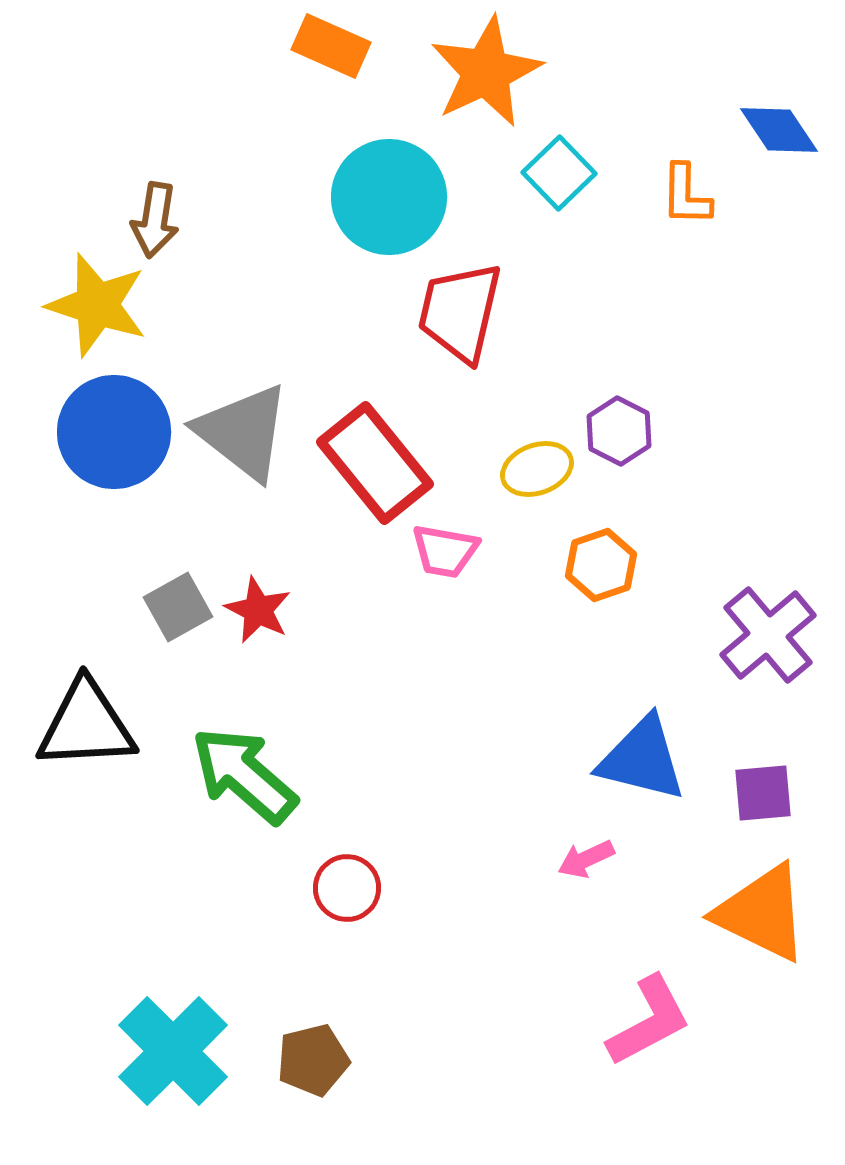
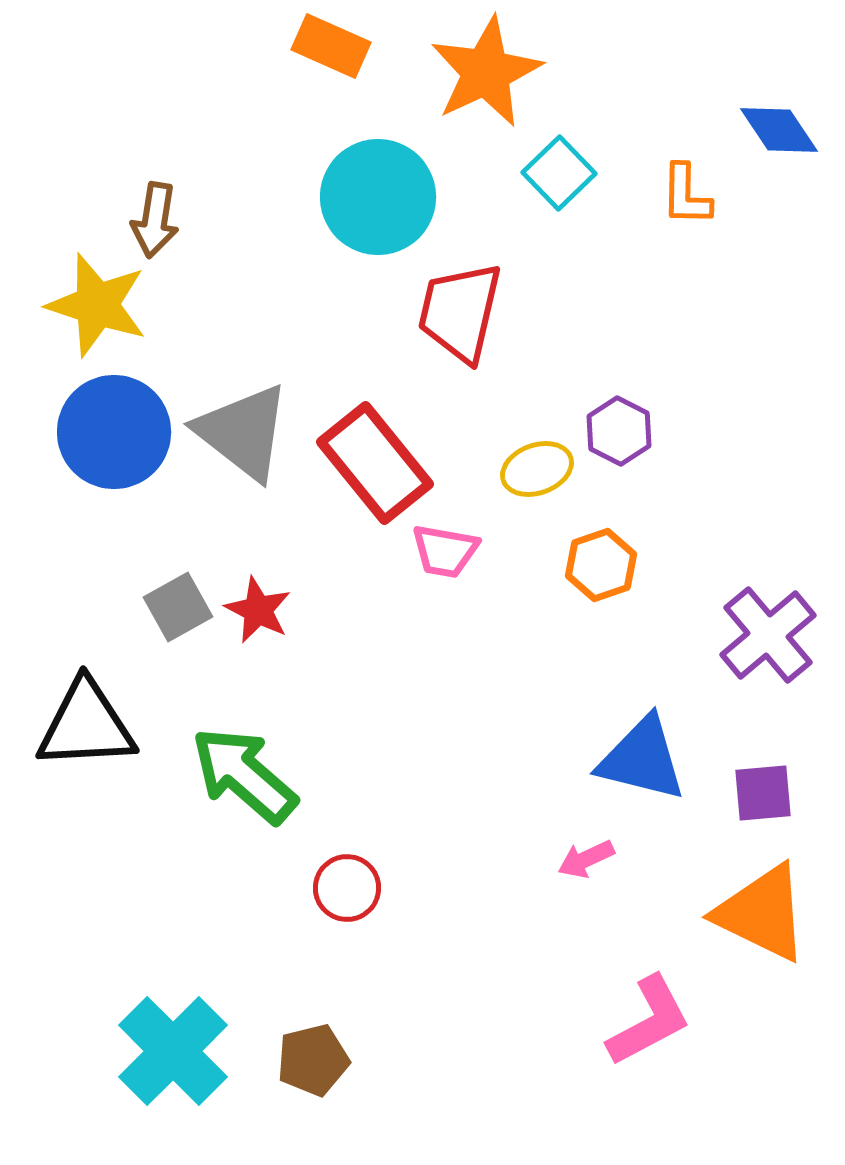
cyan circle: moved 11 px left
